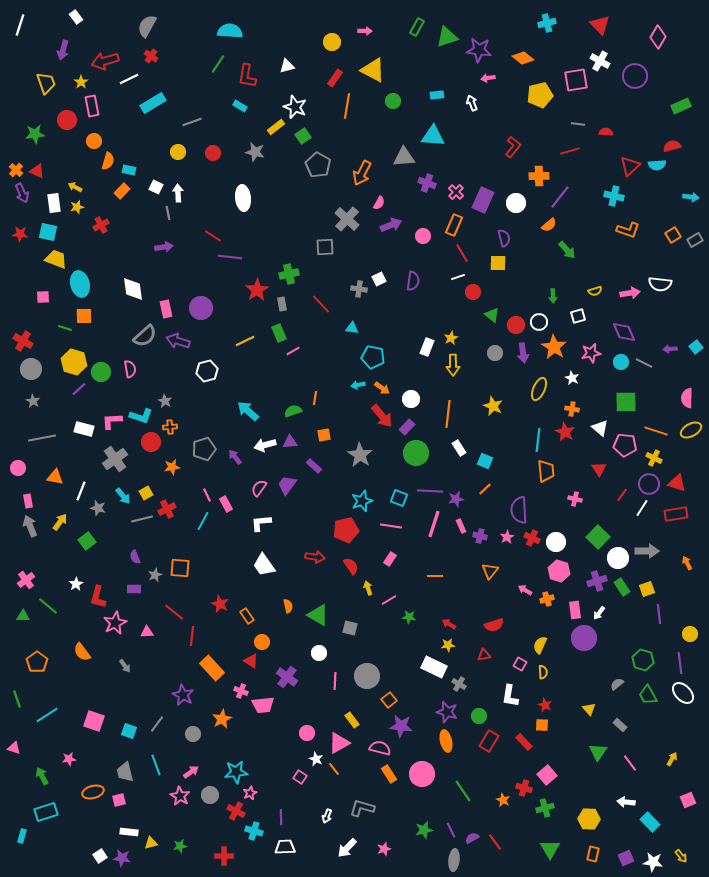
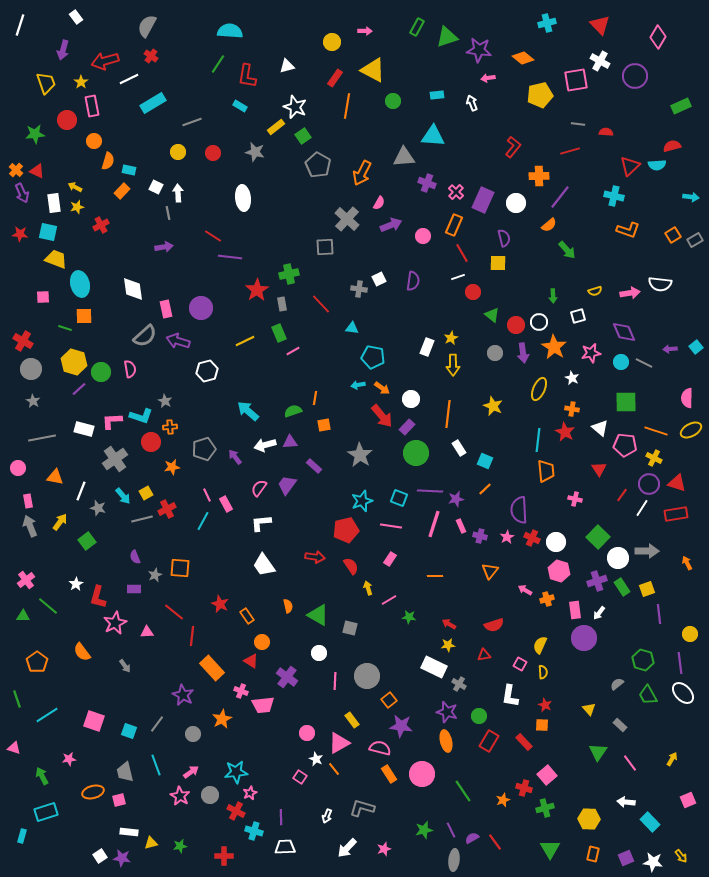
orange square at (324, 435): moved 10 px up
orange star at (503, 800): rotated 24 degrees clockwise
